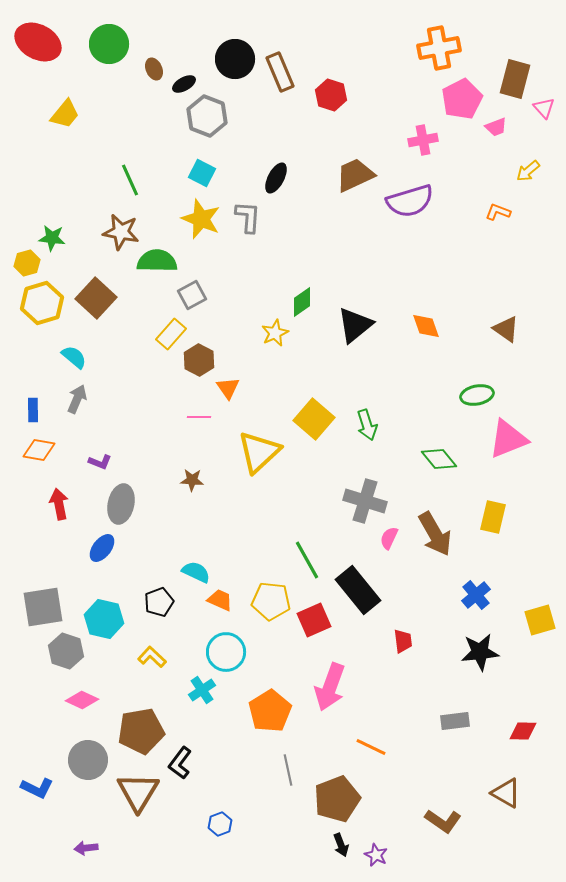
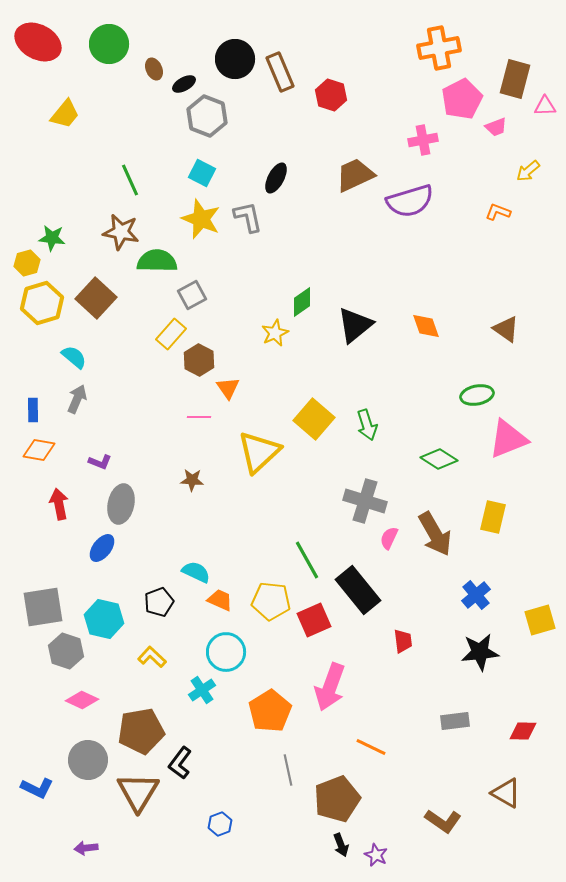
pink triangle at (544, 108): moved 1 px right, 2 px up; rotated 50 degrees counterclockwise
gray L-shape at (248, 217): rotated 16 degrees counterclockwise
green diamond at (439, 459): rotated 18 degrees counterclockwise
